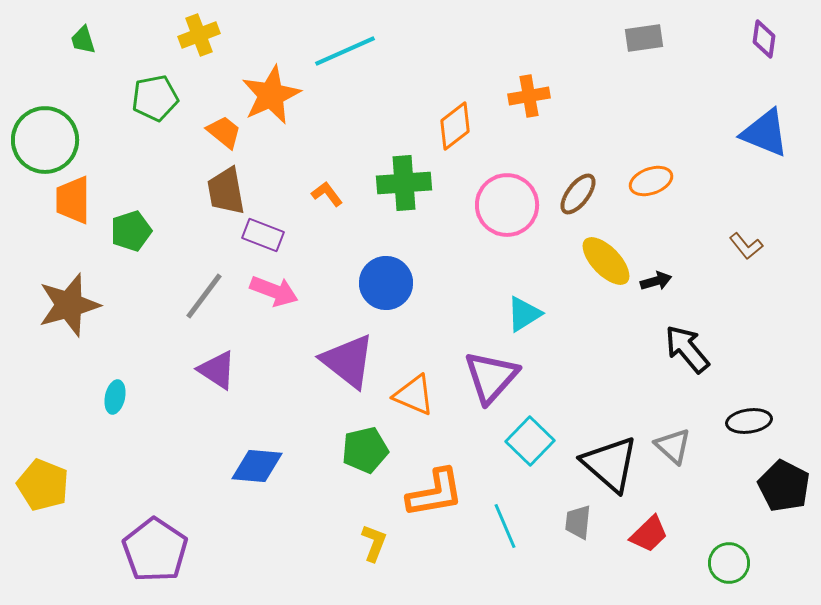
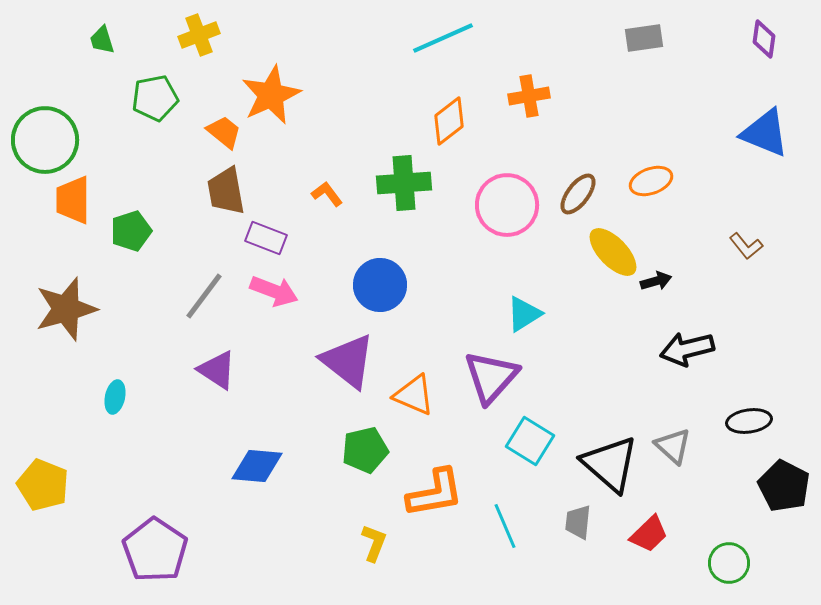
green trapezoid at (83, 40): moved 19 px right
cyan line at (345, 51): moved 98 px right, 13 px up
orange diamond at (455, 126): moved 6 px left, 5 px up
purple rectangle at (263, 235): moved 3 px right, 3 px down
yellow ellipse at (606, 261): moved 7 px right, 9 px up
blue circle at (386, 283): moved 6 px left, 2 px down
brown star at (69, 305): moved 3 px left, 4 px down
black arrow at (687, 349): rotated 64 degrees counterclockwise
cyan square at (530, 441): rotated 12 degrees counterclockwise
